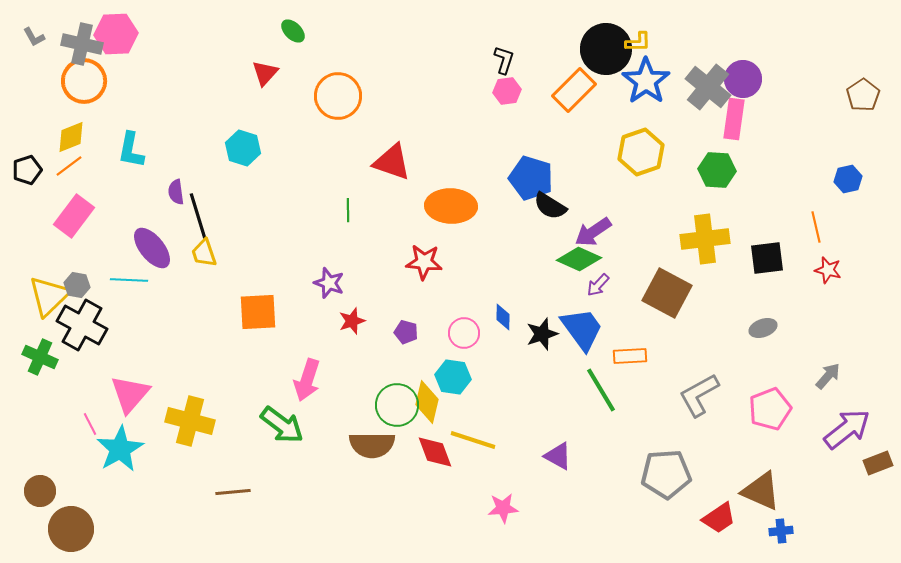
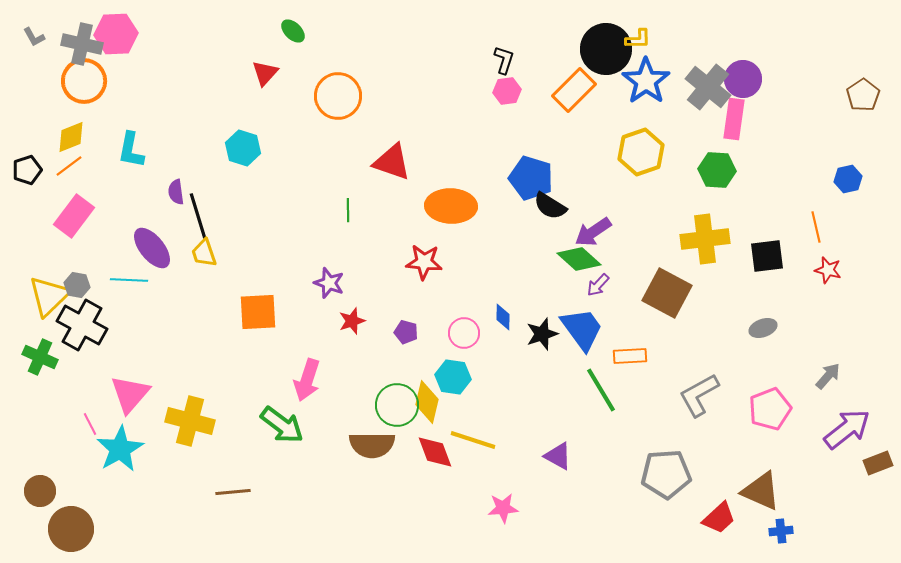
yellow L-shape at (638, 42): moved 3 px up
black square at (767, 258): moved 2 px up
green diamond at (579, 259): rotated 18 degrees clockwise
red trapezoid at (719, 518): rotated 9 degrees counterclockwise
